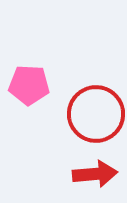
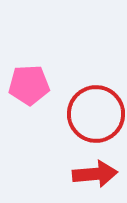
pink pentagon: rotated 6 degrees counterclockwise
